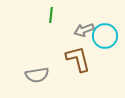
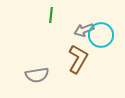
cyan circle: moved 4 px left, 1 px up
brown L-shape: rotated 44 degrees clockwise
